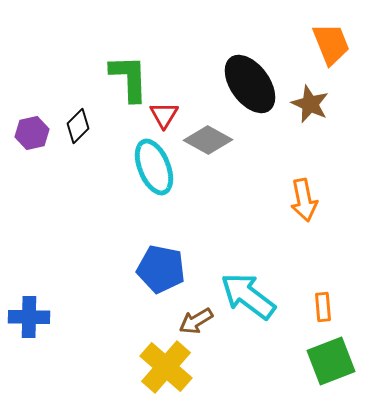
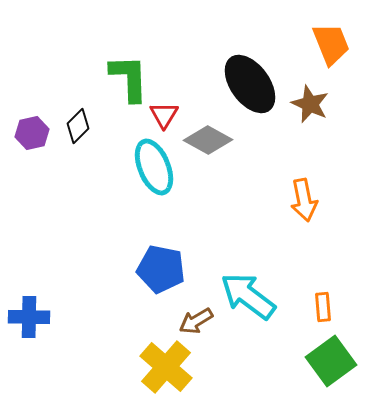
green square: rotated 15 degrees counterclockwise
